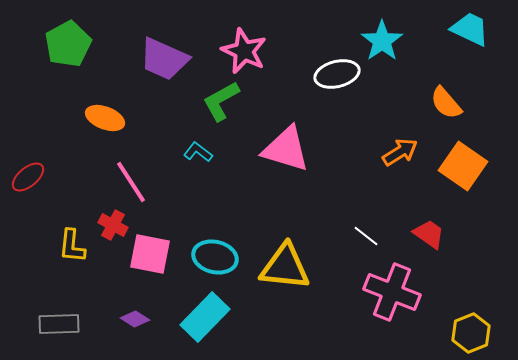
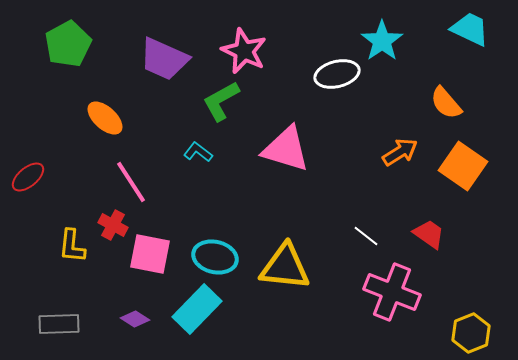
orange ellipse: rotated 21 degrees clockwise
cyan rectangle: moved 8 px left, 8 px up
